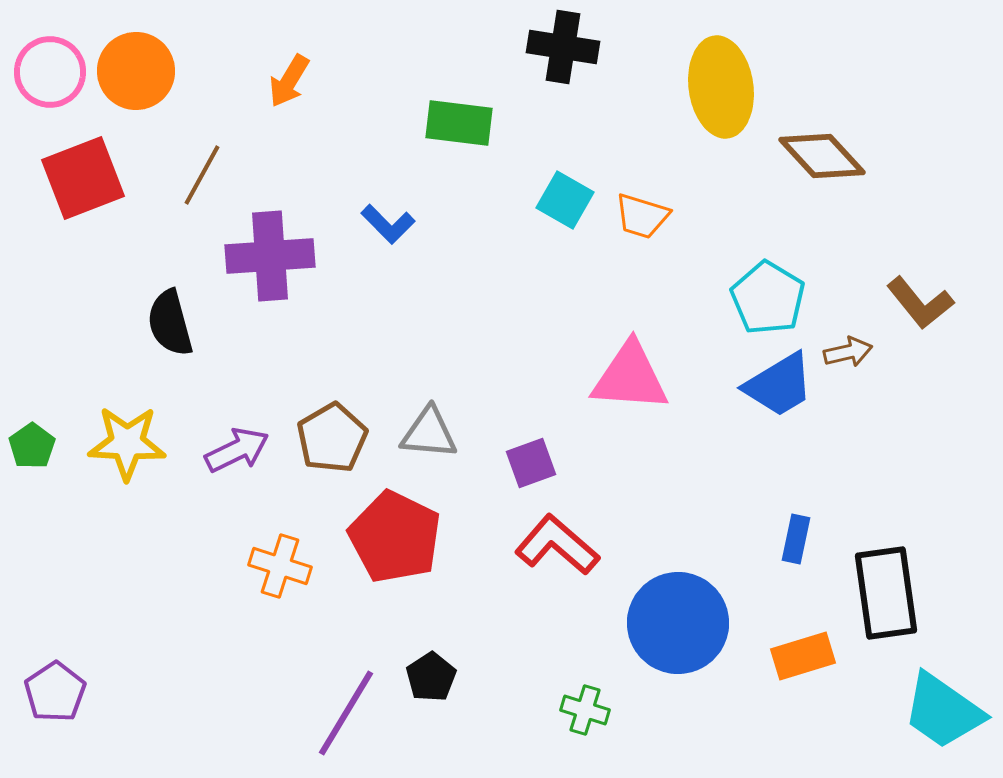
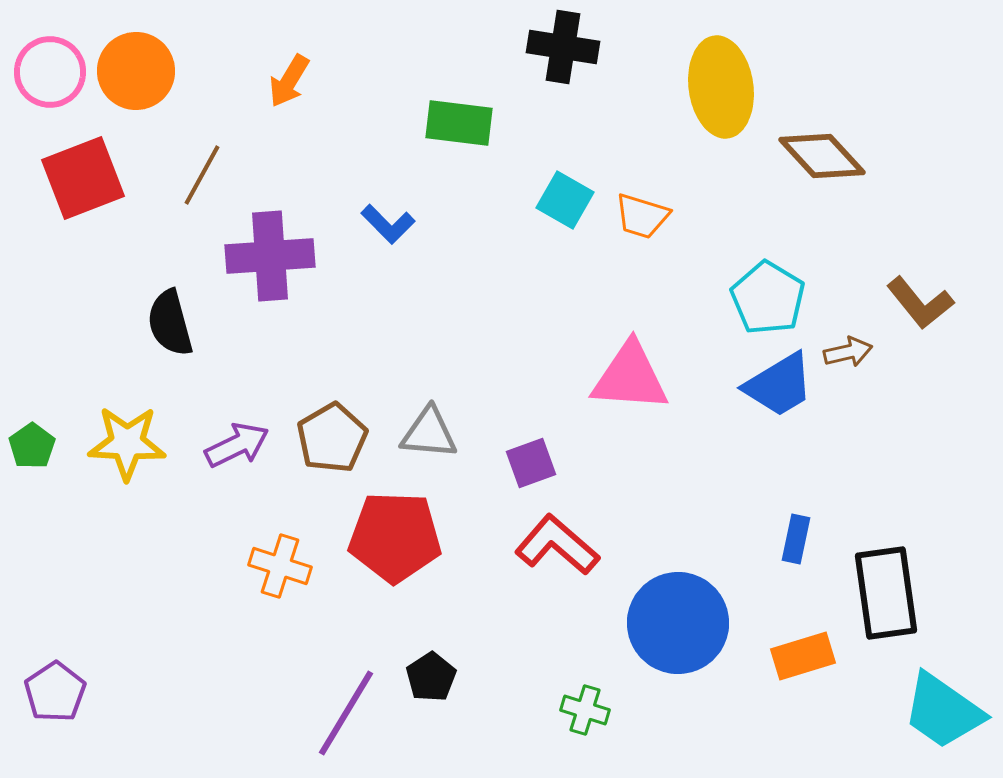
purple arrow: moved 5 px up
red pentagon: rotated 24 degrees counterclockwise
